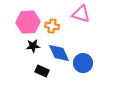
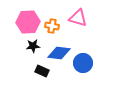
pink triangle: moved 3 px left, 4 px down
blue diamond: rotated 60 degrees counterclockwise
